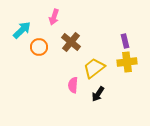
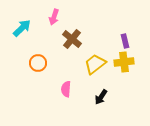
cyan arrow: moved 2 px up
brown cross: moved 1 px right, 3 px up
orange circle: moved 1 px left, 16 px down
yellow cross: moved 3 px left
yellow trapezoid: moved 1 px right, 4 px up
pink semicircle: moved 7 px left, 4 px down
black arrow: moved 3 px right, 3 px down
